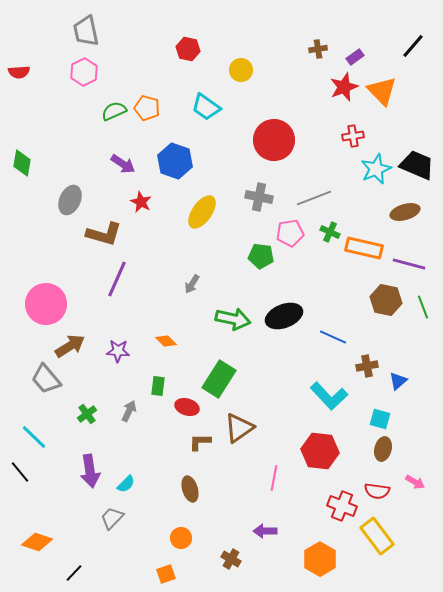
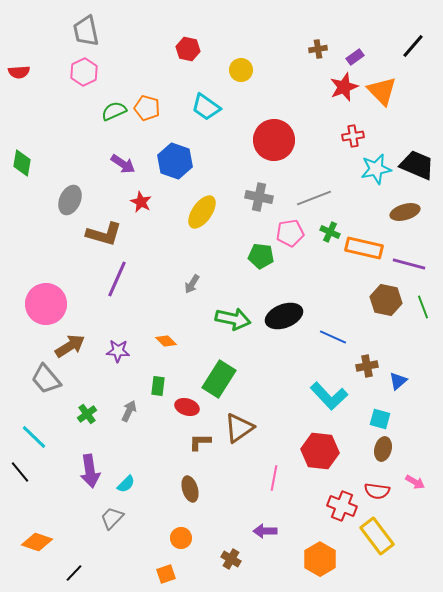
cyan star at (376, 169): rotated 12 degrees clockwise
